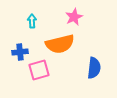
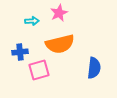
pink star: moved 15 px left, 4 px up
cyan arrow: rotated 88 degrees clockwise
